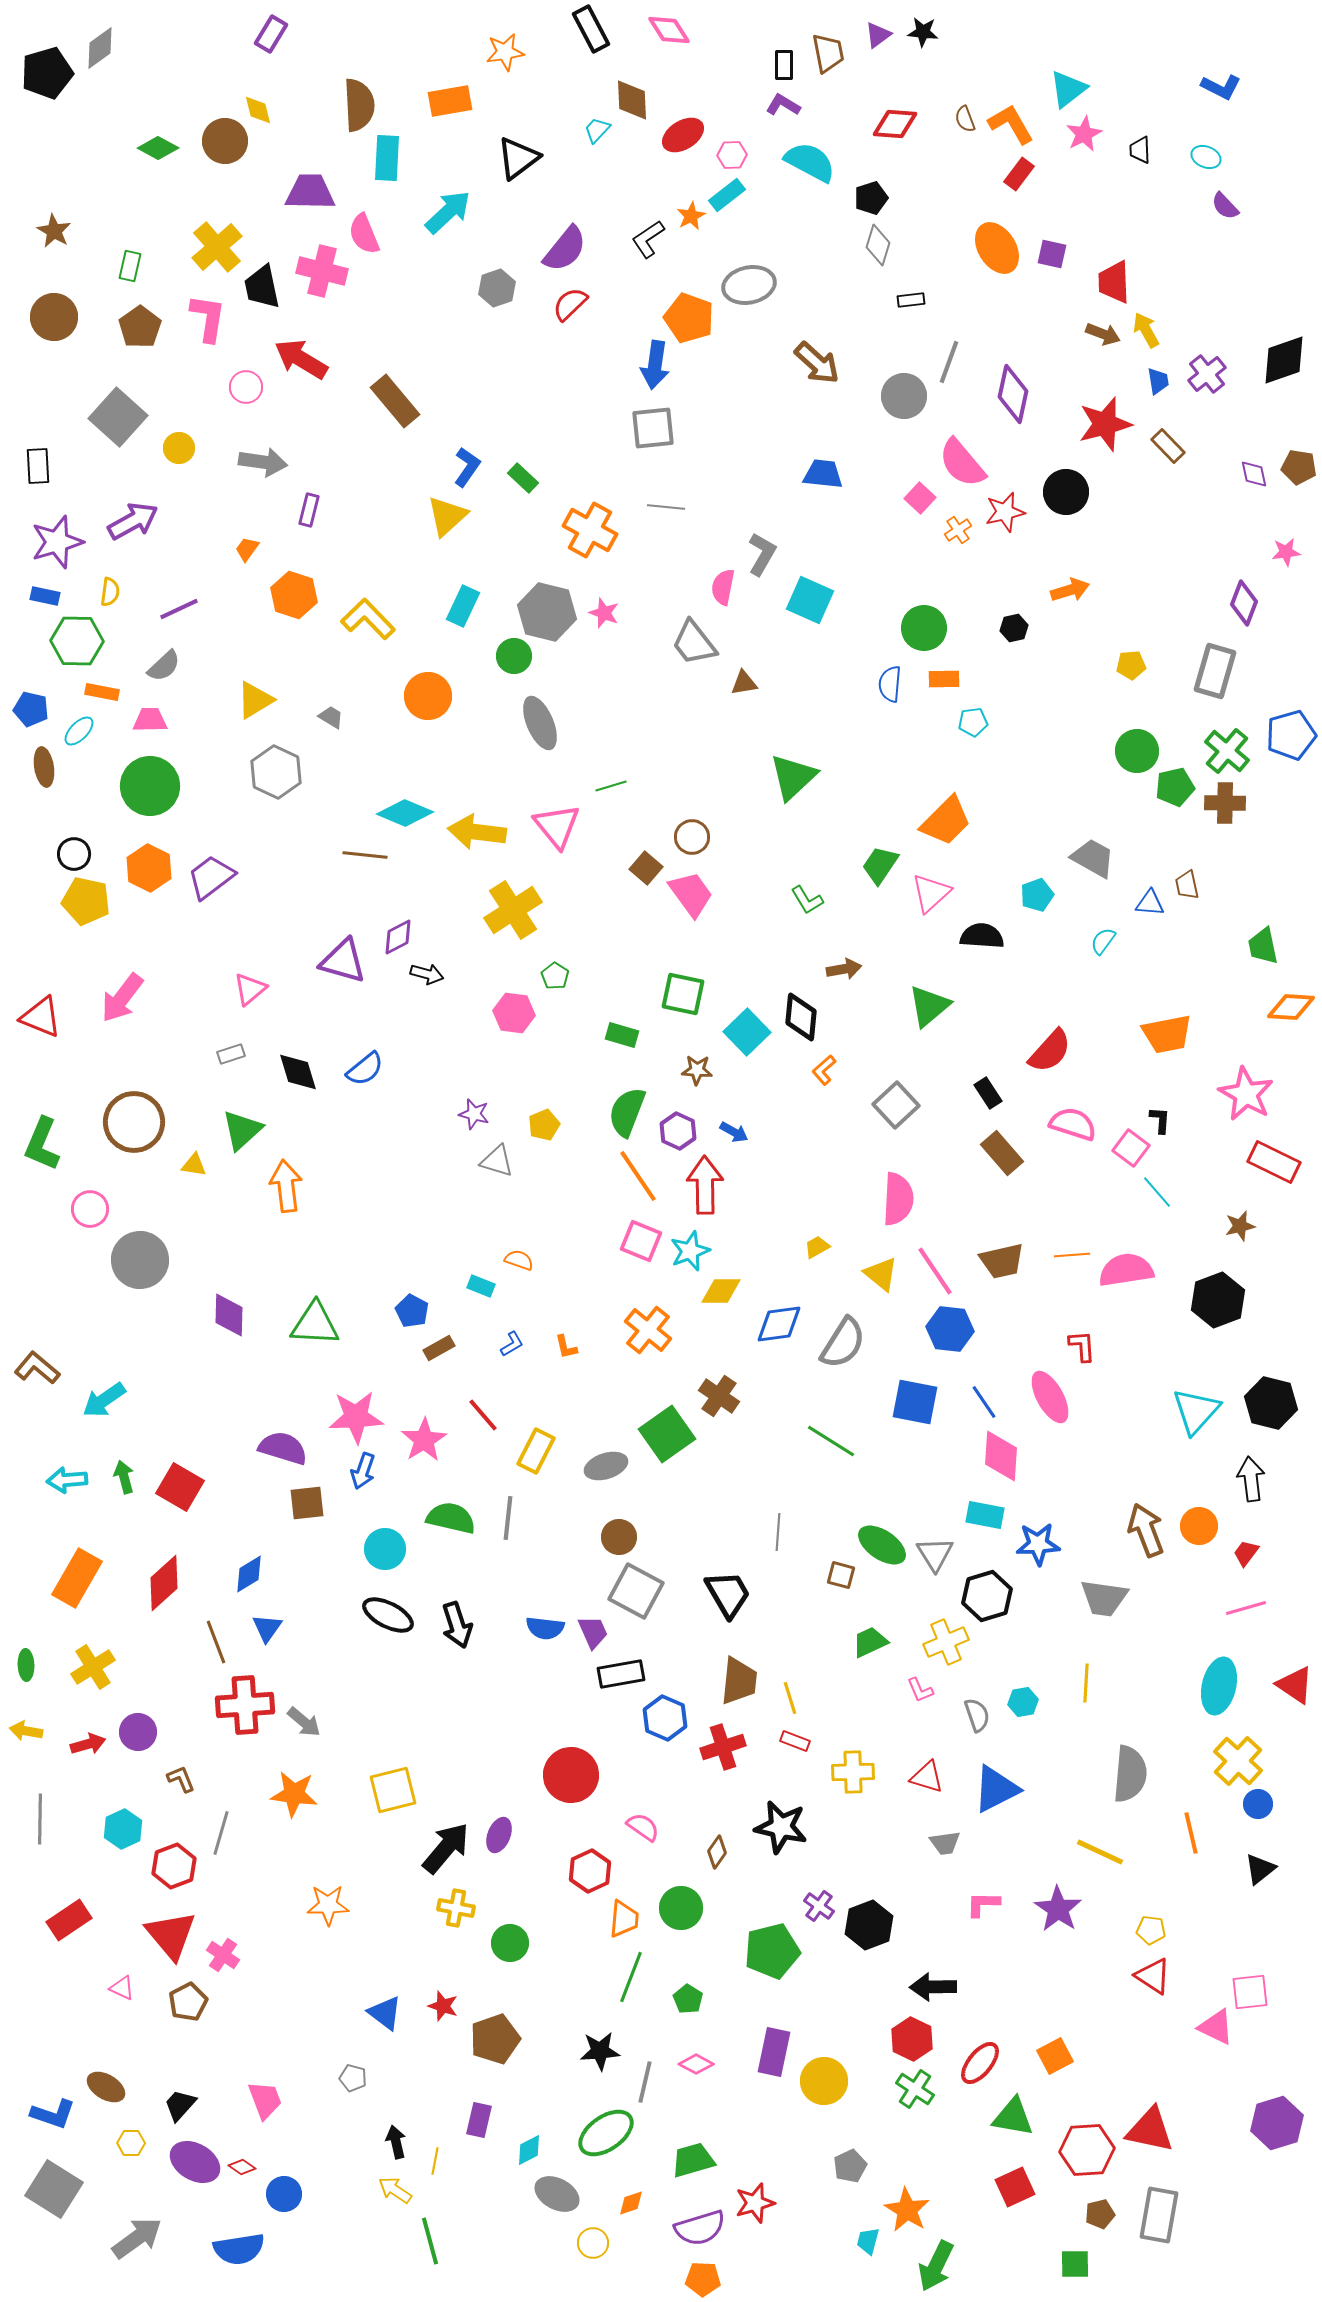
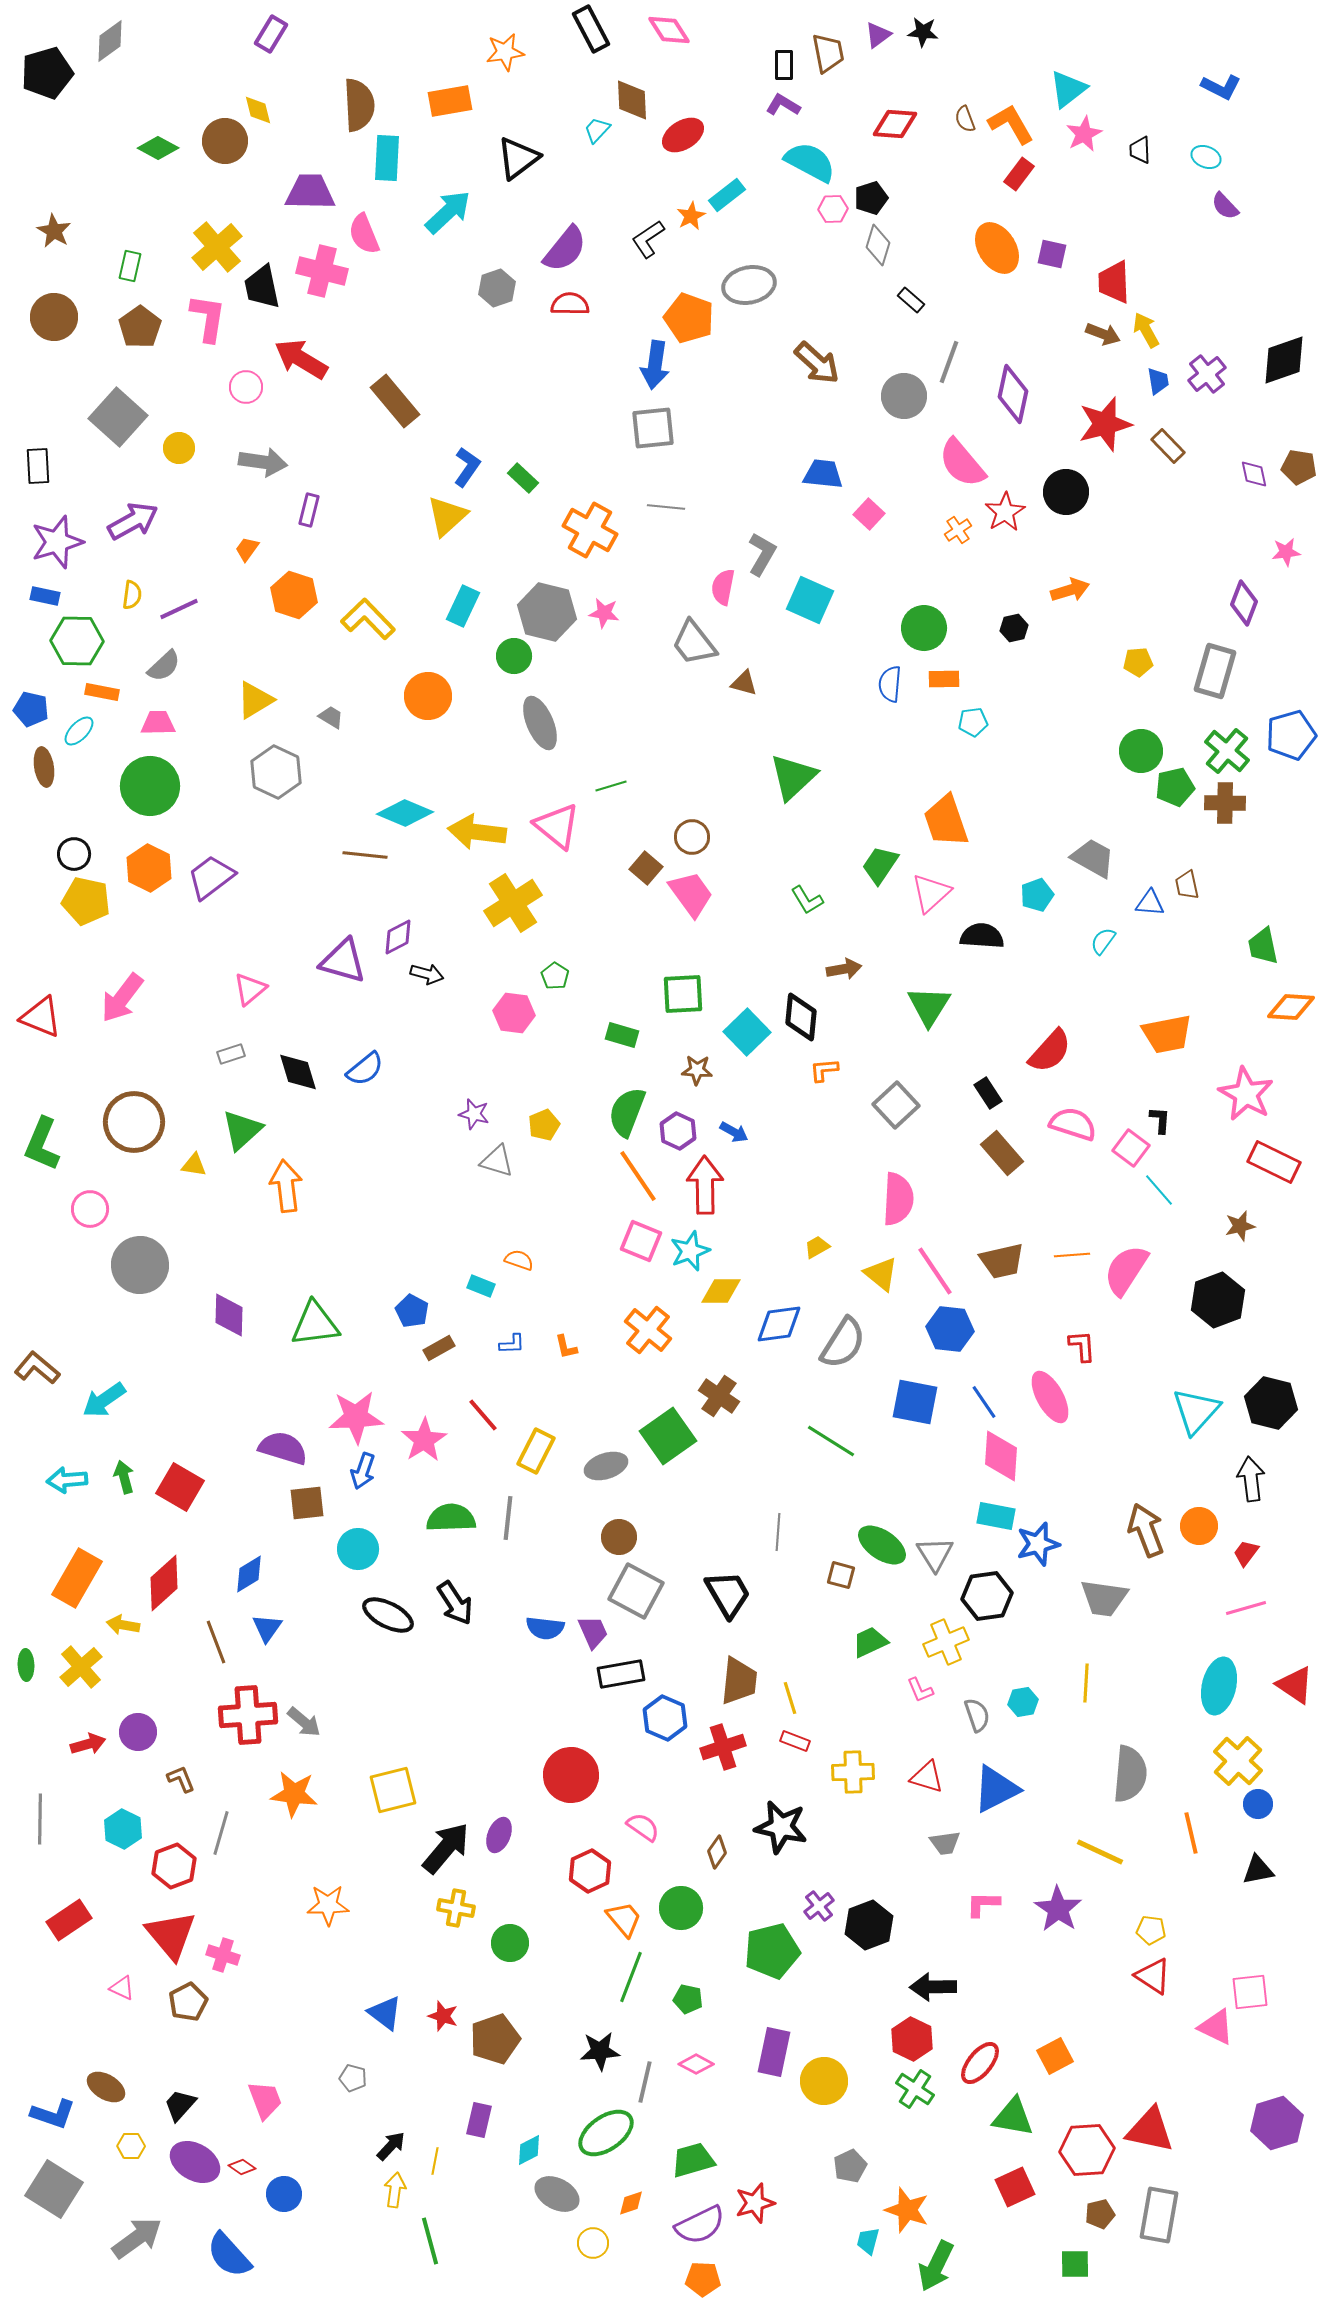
gray diamond at (100, 48): moved 10 px right, 7 px up
pink hexagon at (732, 155): moved 101 px right, 54 px down
black rectangle at (911, 300): rotated 48 degrees clockwise
red semicircle at (570, 304): rotated 45 degrees clockwise
pink square at (920, 498): moved 51 px left, 16 px down
red star at (1005, 512): rotated 18 degrees counterclockwise
yellow semicircle at (110, 592): moved 22 px right, 3 px down
pink star at (604, 613): rotated 12 degrees counterclockwise
yellow pentagon at (1131, 665): moved 7 px right, 3 px up
brown triangle at (744, 683): rotated 24 degrees clockwise
pink trapezoid at (150, 720): moved 8 px right, 3 px down
green circle at (1137, 751): moved 4 px right
orange trapezoid at (946, 821): rotated 116 degrees clockwise
pink triangle at (557, 826): rotated 12 degrees counterclockwise
yellow cross at (513, 910): moved 7 px up
green square at (683, 994): rotated 15 degrees counterclockwise
green triangle at (929, 1006): rotated 18 degrees counterclockwise
orange L-shape at (824, 1070): rotated 36 degrees clockwise
cyan line at (1157, 1192): moved 2 px right, 2 px up
gray circle at (140, 1260): moved 5 px down
pink semicircle at (1126, 1270): rotated 48 degrees counterclockwise
green triangle at (315, 1324): rotated 10 degrees counterclockwise
blue L-shape at (512, 1344): rotated 28 degrees clockwise
green square at (667, 1434): moved 1 px right, 2 px down
cyan rectangle at (985, 1515): moved 11 px right, 1 px down
green semicircle at (451, 1518): rotated 15 degrees counterclockwise
blue star at (1038, 1544): rotated 12 degrees counterclockwise
cyan circle at (385, 1549): moved 27 px left
black hexagon at (987, 1596): rotated 9 degrees clockwise
black arrow at (457, 1625): moved 2 px left, 22 px up; rotated 15 degrees counterclockwise
yellow cross at (93, 1667): moved 12 px left; rotated 9 degrees counterclockwise
red cross at (245, 1705): moved 3 px right, 10 px down
yellow arrow at (26, 1731): moved 97 px right, 106 px up
cyan hexagon at (123, 1829): rotated 9 degrees counterclockwise
black triangle at (1260, 1869): moved 2 px left, 1 px down; rotated 28 degrees clockwise
purple cross at (819, 1906): rotated 16 degrees clockwise
orange trapezoid at (624, 1919): rotated 45 degrees counterclockwise
pink cross at (223, 1955): rotated 16 degrees counterclockwise
green pentagon at (688, 1999): rotated 20 degrees counterclockwise
red star at (443, 2006): moved 10 px down
black arrow at (396, 2142): moved 5 px left, 4 px down; rotated 56 degrees clockwise
yellow hexagon at (131, 2143): moved 3 px down
yellow arrow at (395, 2190): rotated 64 degrees clockwise
orange star at (907, 2210): rotated 12 degrees counterclockwise
purple semicircle at (700, 2228): moved 3 px up; rotated 9 degrees counterclockwise
blue semicircle at (239, 2249): moved 10 px left, 6 px down; rotated 57 degrees clockwise
